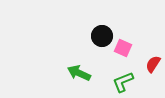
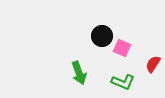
pink square: moved 1 px left
green arrow: rotated 135 degrees counterclockwise
green L-shape: rotated 135 degrees counterclockwise
